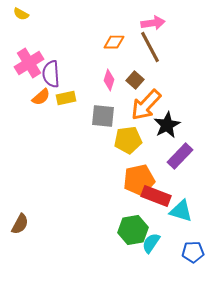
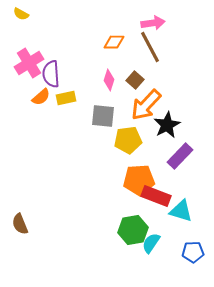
orange pentagon: rotated 8 degrees clockwise
brown semicircle: rotated 130 degrees clockwise
